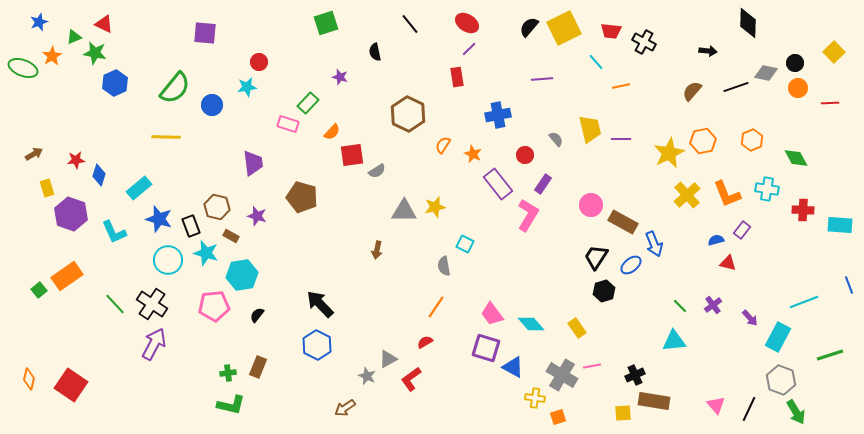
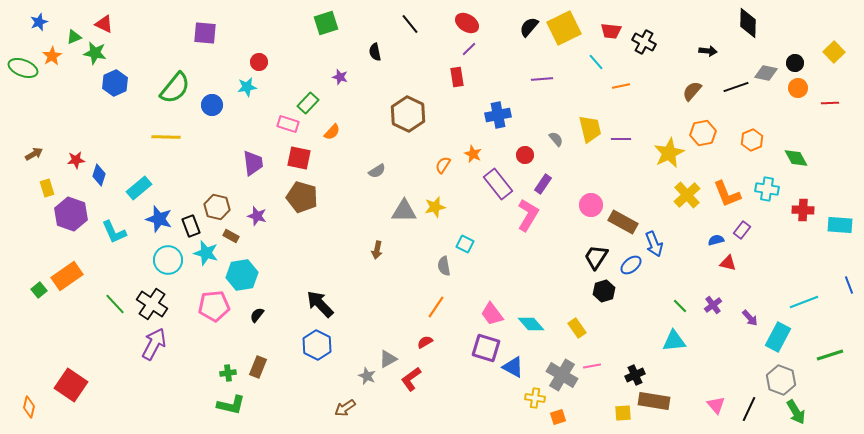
orange hexagon at (703, 141): moved 8 px up
orange semicircle at (443, 145): moved 20 px down
red square at (352, 155): moved 53 px left, 3 px down; rotated 20 degrees clockwise
orange diamond at (29, 379): moved 28 px down
